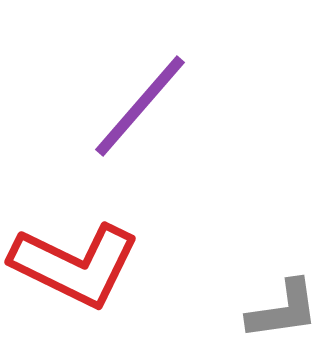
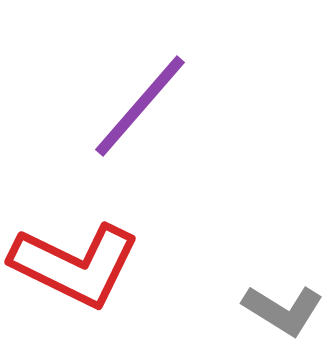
gray L-shape: rotated 40 degrees clockwise
